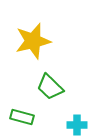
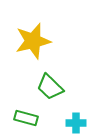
green rectangle: moved 4 px right, 1 px down
cyan cross: moved 1 px left, 2 px up
